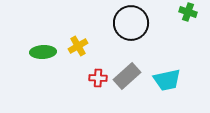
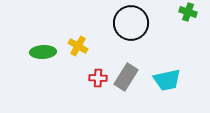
yellow cross: rotated 30 degrees counterclockwise
gray rectangle: moved 1 px left, 1 px down; rotated 16 degrees counterclockwise
